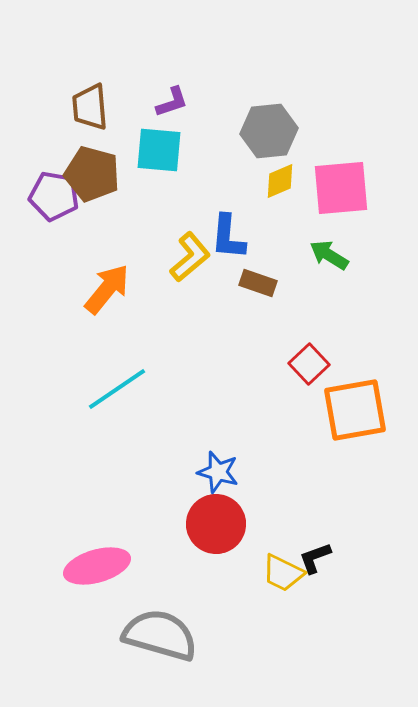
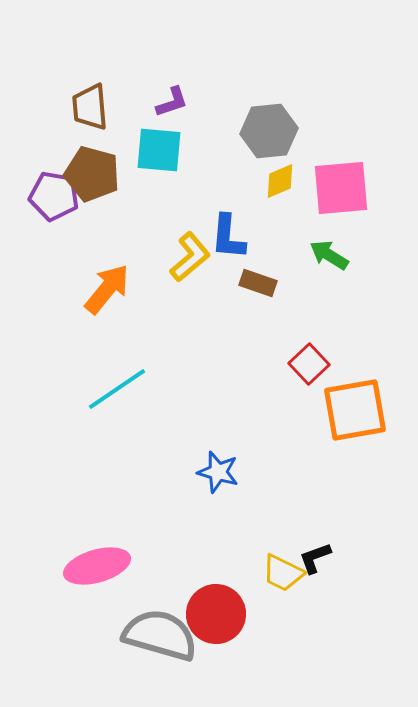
red circle: moved 90 px down
